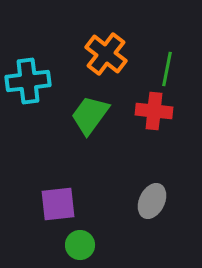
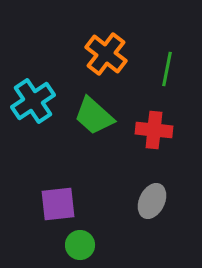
cyan cross: moved 5 px right, 20 px down; rotated 27 degrees counterclockwise
red cross: moved 19 px down
green trapezoid: moved 4 px right, 1 px down; rotated 84 degrees counterclockwise
